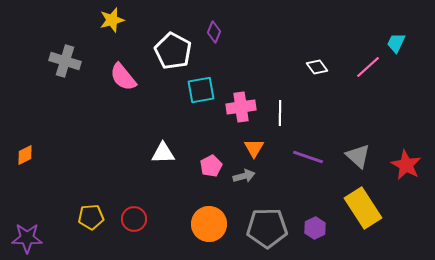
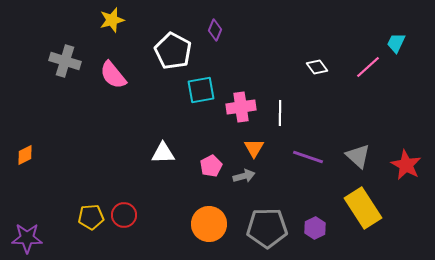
purple diamond: moved 1 px right, 2 px up
pink semicircle: moved 10 px left, 2 px up
red circle: moved 10 px left, 4 px up
